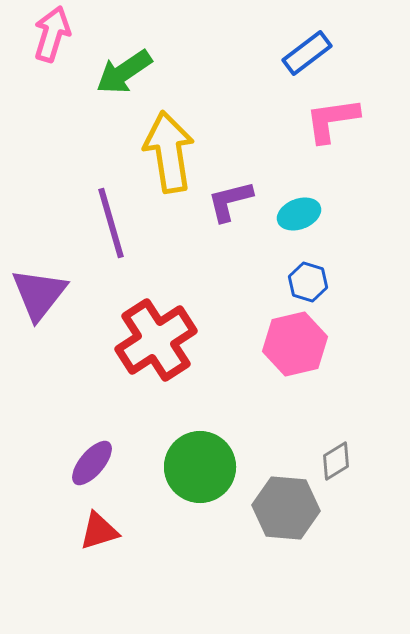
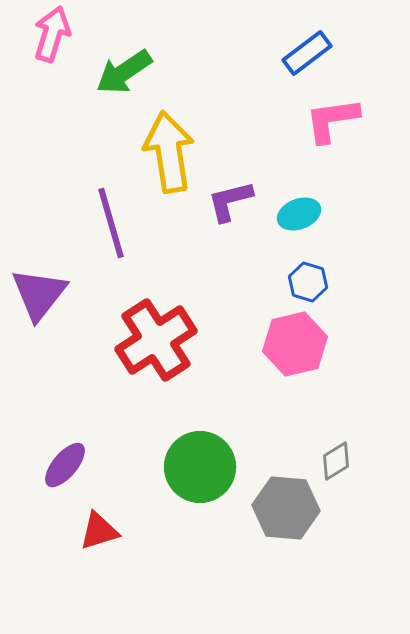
purple ellipse: moved 27 px left, 2 px down
